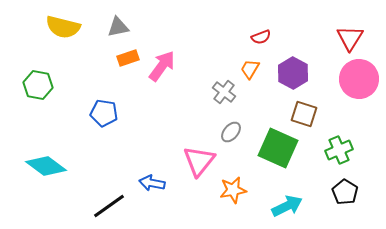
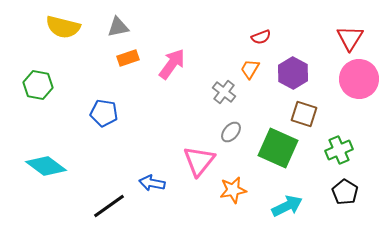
pink arrow: moved 10 px right, 2 px up
